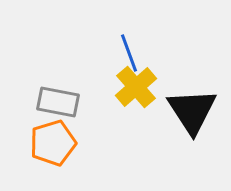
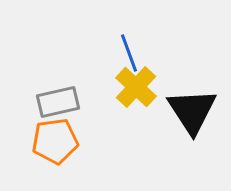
yellow cross: rotated 6 degrees counterclockwise
gray rectangle: rotated 24 degrees counterclockwise
orange pentagon: moved 2 px right, 2 px up; rotated 9 degrees clockwise
